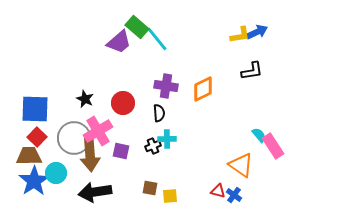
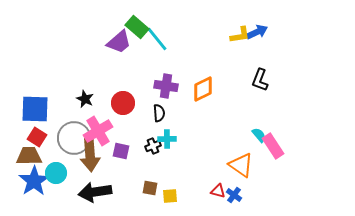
black L-shape: moved 8 px right, 9 px down; rotated 120 degrees clockwise
red square: rotated 12 degrees counterclockwise
